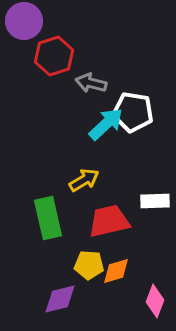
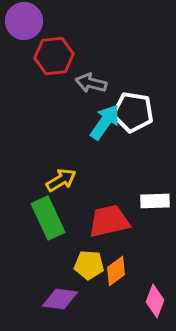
red hexagon: rotated 12 degrees clockwise
cyan arrow: moved 1 px left, 2 px up; rotated 12 degrees counterclockwise
yellow arrow: moved 23 px left
green rectangle: rotated 12 degrees counterclockwise
orange diamond: rotated 20 degrees counterclockwise
purple diamond: rotated 21 degrees clockwise
